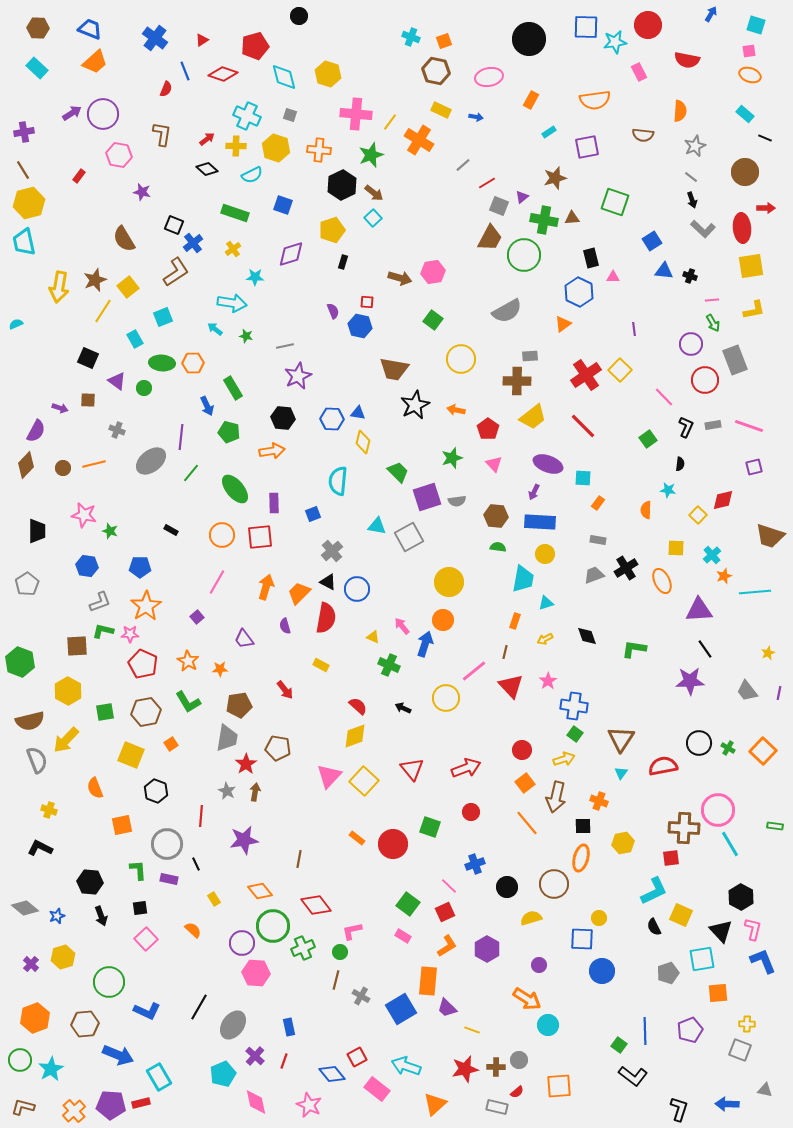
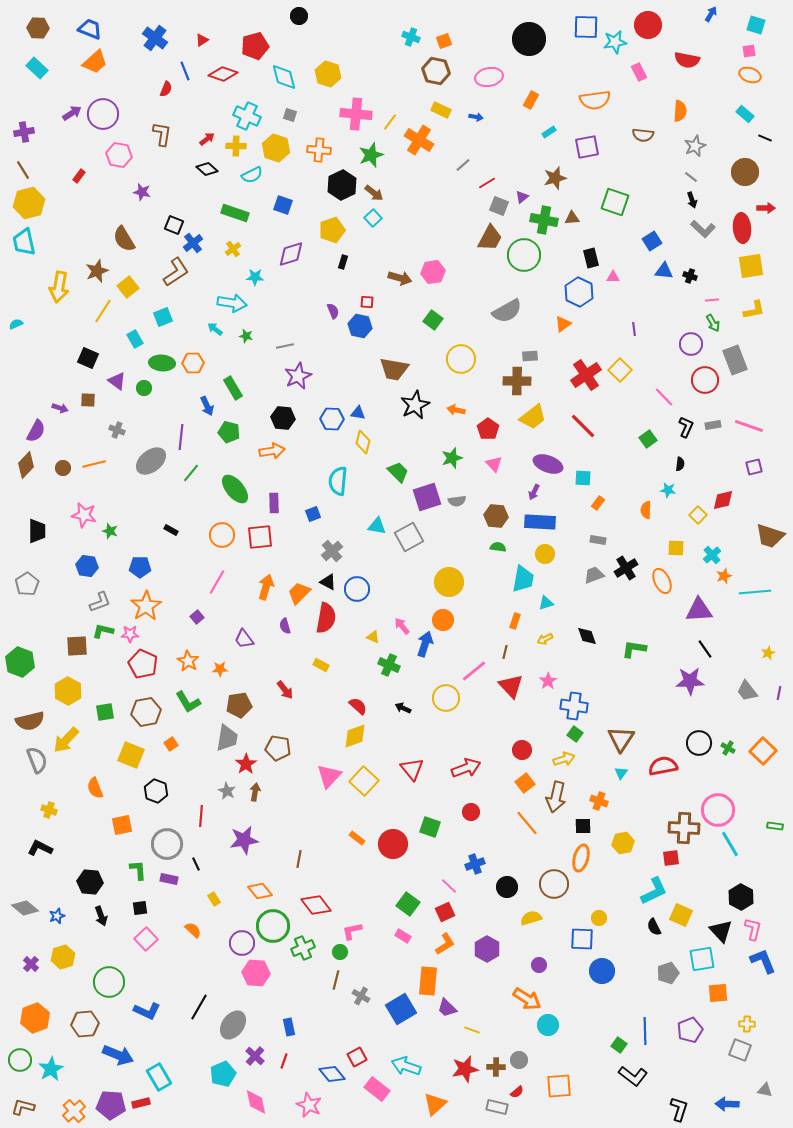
brown star at (95, 280): moved 2 px right, 9 px up
orange L-shape at (447, 946): moved 2 px left, 2 px up
